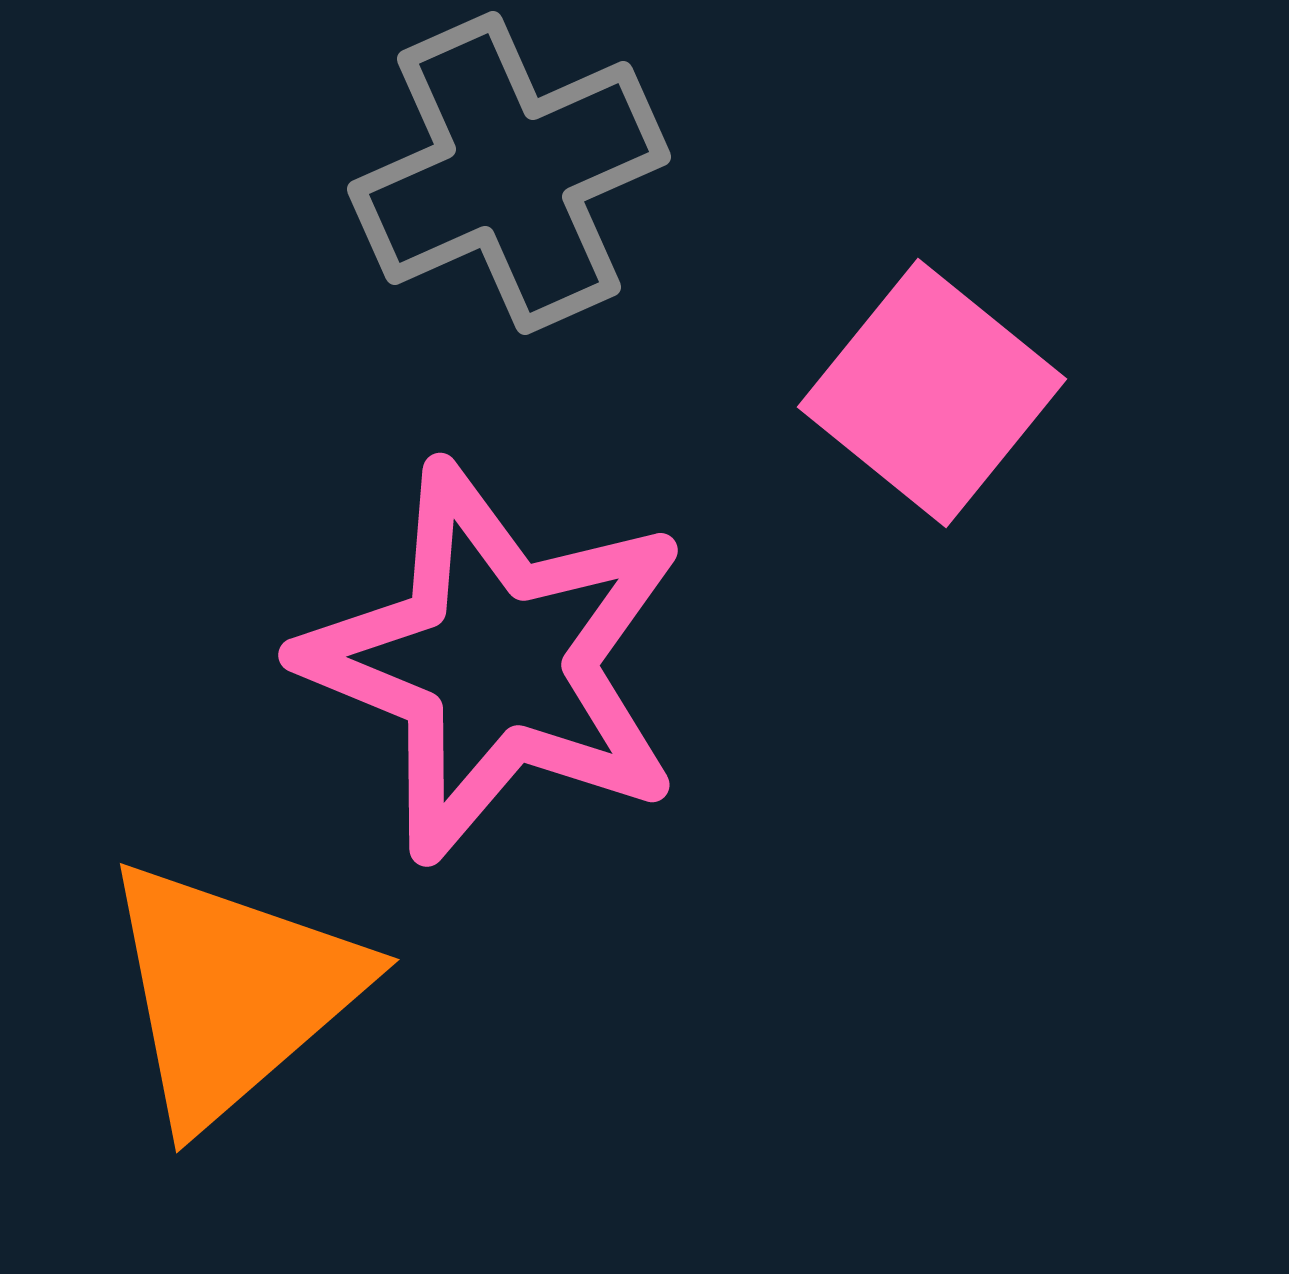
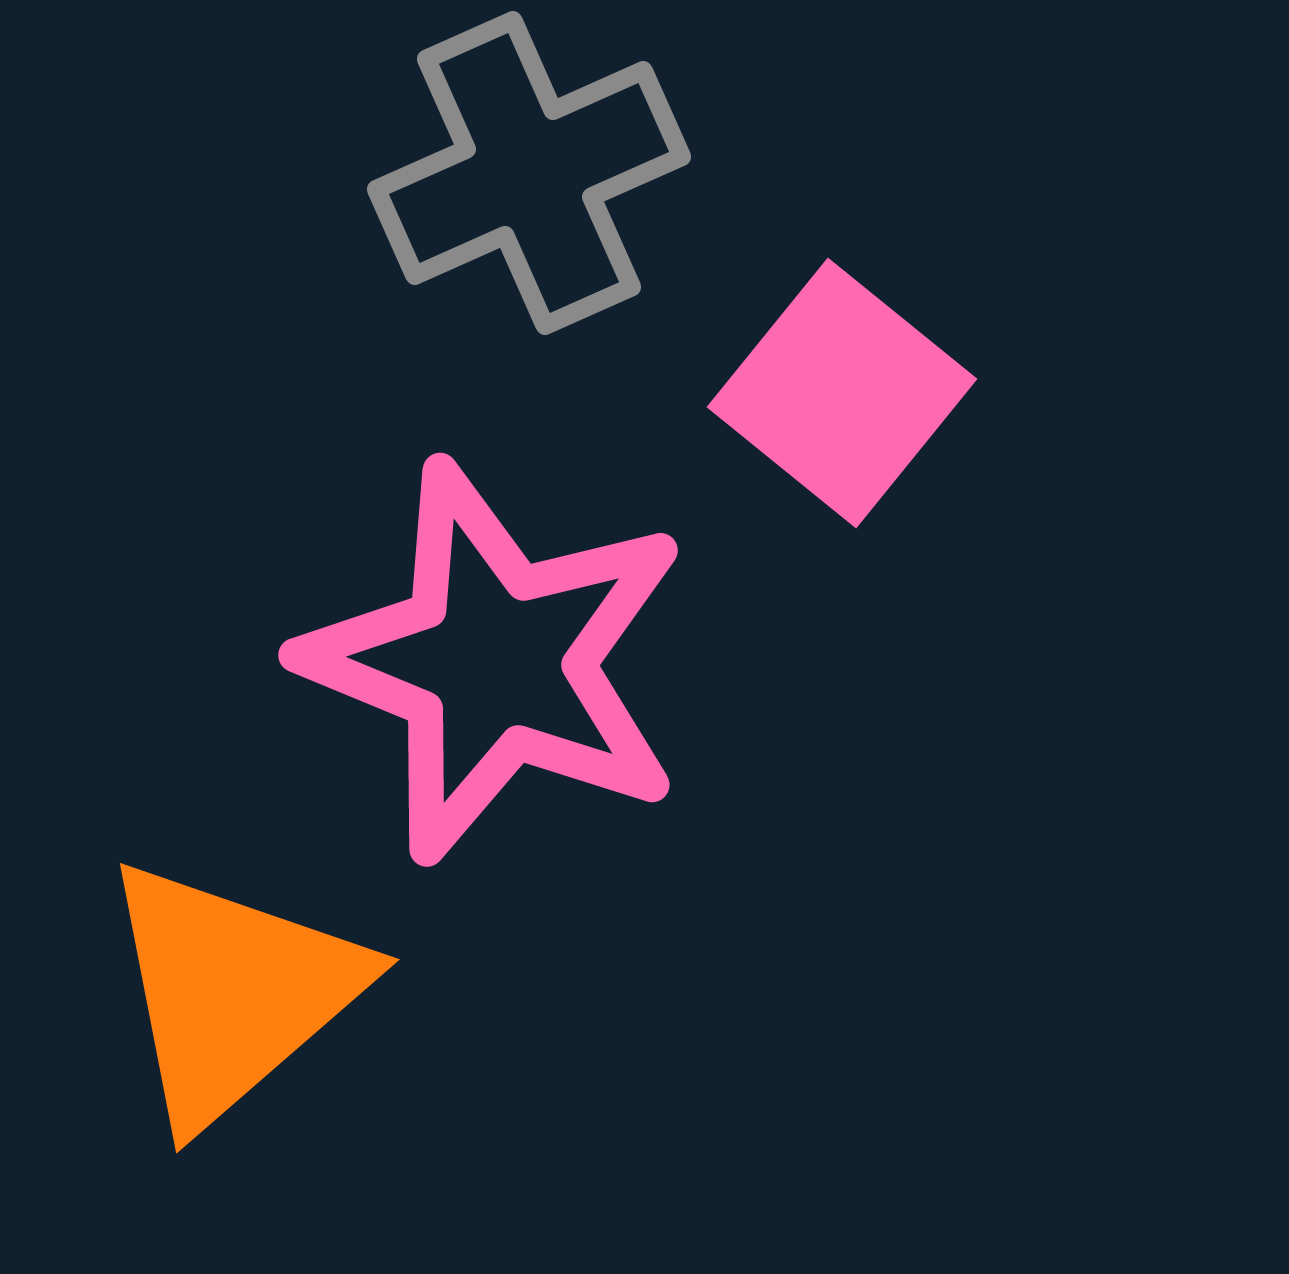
gray cross: moved 20 px right
pink square: moved 90 px left
